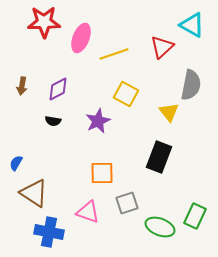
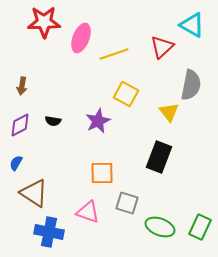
purple diamond: moved 38 px left, 36 px down
gray square: rotated 35 degrees clockwise
green rectangle: moved 5 px right, 11 px down
